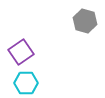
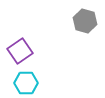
purple square: moved 1 px left, 1 px up
